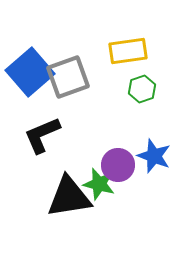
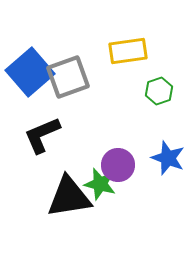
green hexagon: moved 17 px right, 2 px down
blue star: moved 14 px right, 2 px down
green star: moved 1 px right
